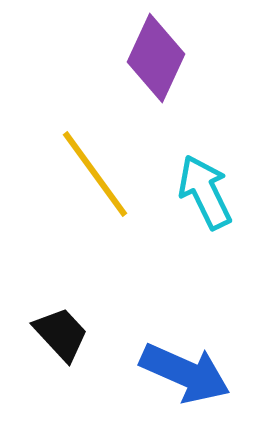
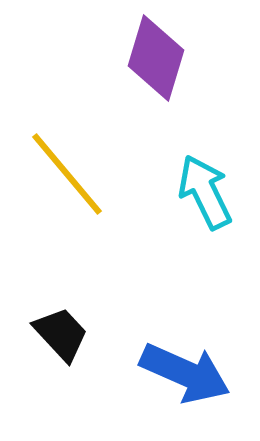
purple diamond: rotated 8 degrees counterclockwise
yellow line: moved 28 px left; rotated 4 degrees counterclockwise
